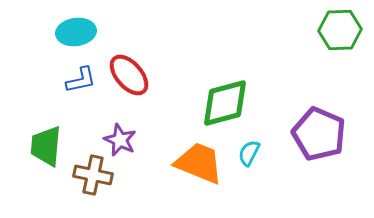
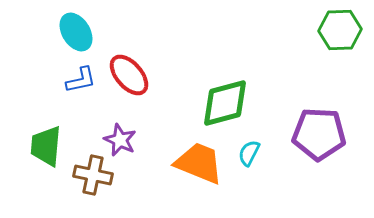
cyan ellipse: rotated 66 degrees clockwise
purple pentagon: rotated 20 degrees counterclockwise
